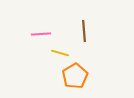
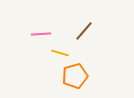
brown line: rotated 45 degrees clockwise
orange pentagon: rotated 15 degrees clockwise
